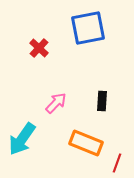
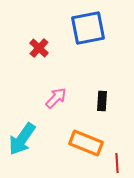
pink arrow: moved 5 px up
red line: rotated 24 degrees counterclockwise
